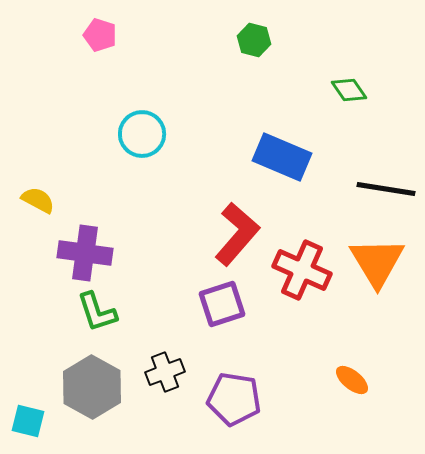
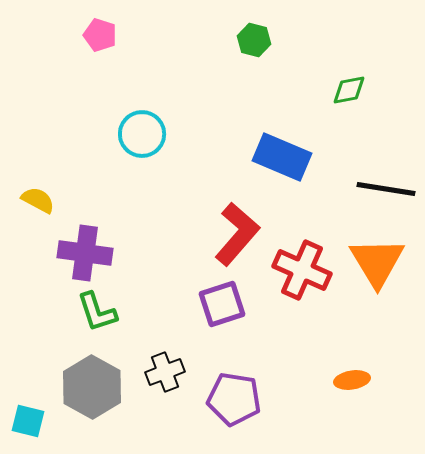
green diamond: rotated 66 degrees counterclockwise
orange ellipse: rotated 48 degrees counterclockwise
